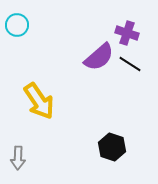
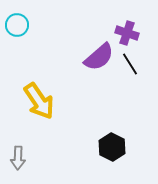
black line: rotated 25 degrees clockwise
black hexagon: rotated 8 degrees clockwise
